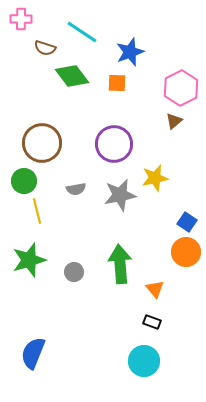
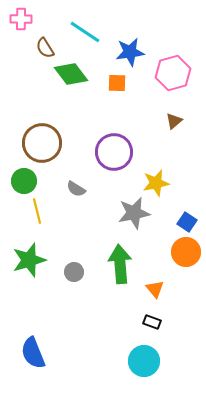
cyan line: moved 3 px right
brown semicircle: rotated 40 degrees clockwise
blue star: rotated 12 degrees clockwise
green diamond: moved 1 px left, 2 px up
pink hexagon: moved 8 px left, 15 px up; rotated 12 degrees clockwise
purple circle: moved 8 px down
yellow star: moved 1 px right, 5 px down
gray semicircle: rotated 42 degrees clockwise
gray star: moved 14 px right, 18 px down
blue semicircle: rotated 44 degrees counterclockwise
